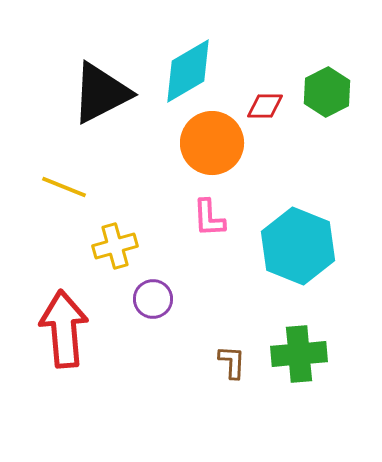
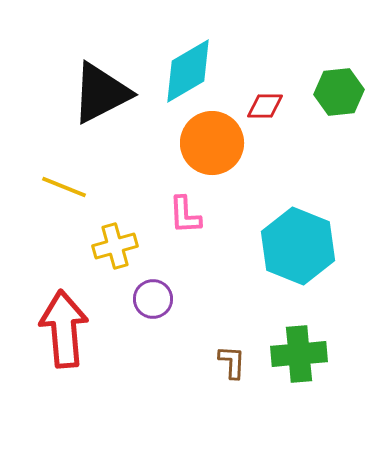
green hexagon: moved 12 px right; rotated 21 degrees clockwise
pink L-shape: moved 24 px left, 3 px up
